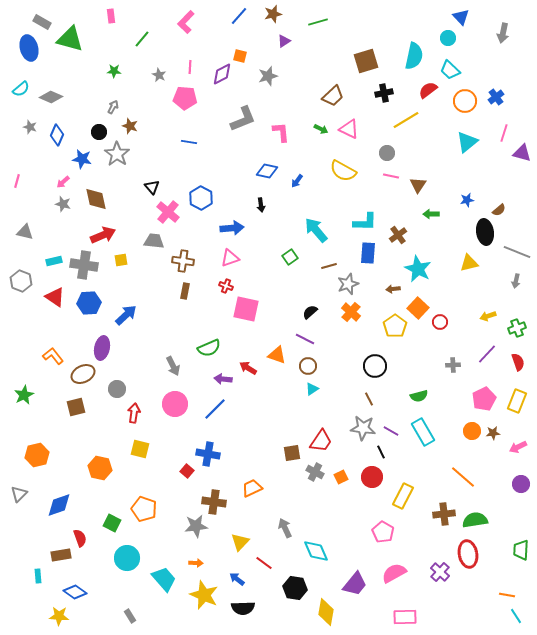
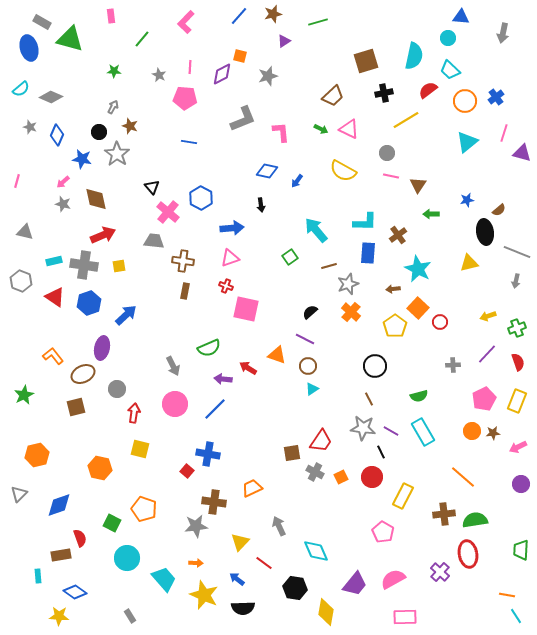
blue triangle at (461, 17): rotated 42 degrees counterclockwise
yellow square at (121, 260): moved 2 px left, 6 px down
blue hexagon at (89, 303): rotated 15 degrees counterclockwise
gray arrow at (285, 528): moved 6 px left, 2 px up
pink semicircle at (394, 573): moved 1 px left, 6 px down
